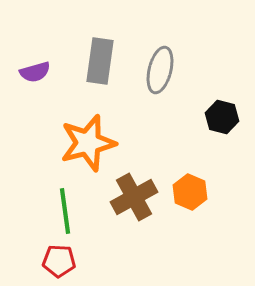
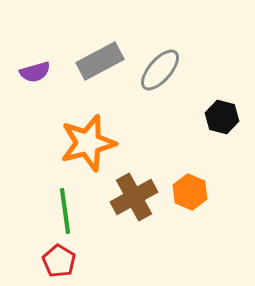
gray rectangle: rotated 54 degrees clockwise
gray ellipse: rotated 27 degrees clockwise
red pentagon: rotated 28 degrees clockwise
